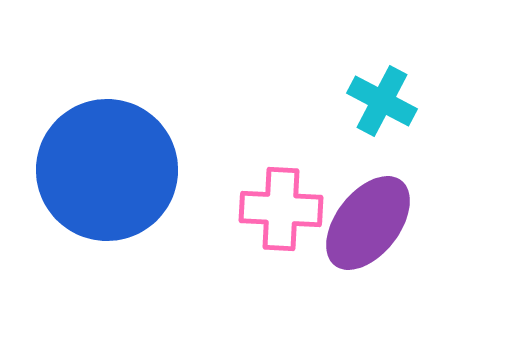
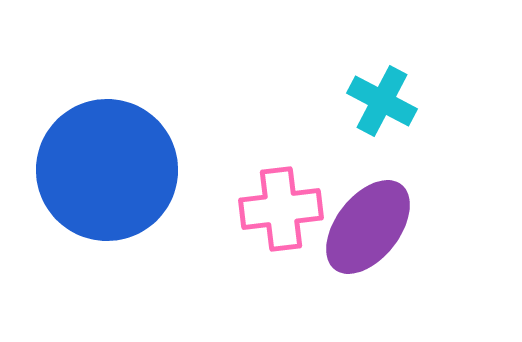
pink cross: rotated 10 degrees counterclockwise
purple ellipse: moved 4 px down
